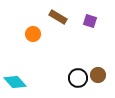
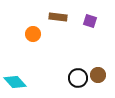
brown rectangle: rotated 24 degrees counterclockwise
